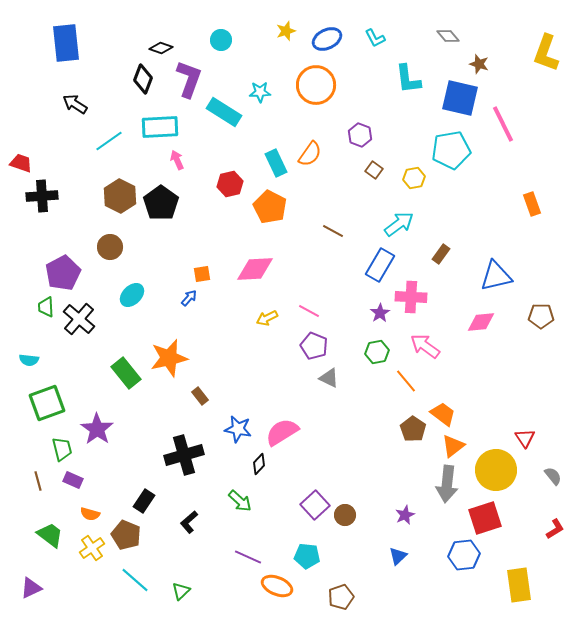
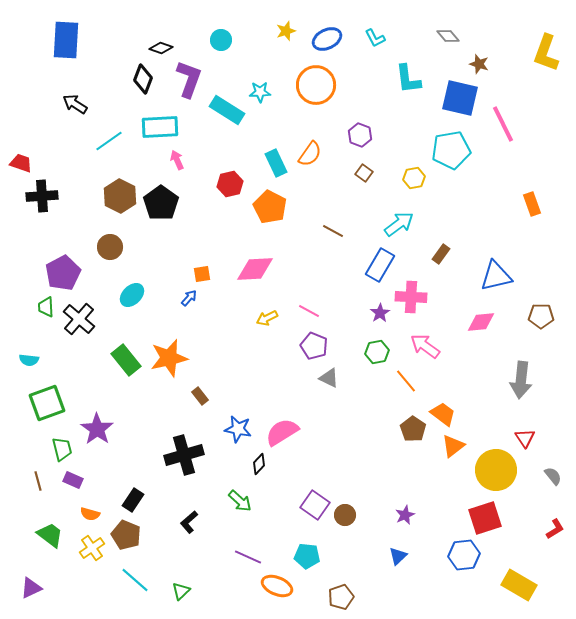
blue rectangle at (66, 43): moved 3 px up; rotated 9 degrees clockwise
cyan rectangle at (224, 112): moved 3 px right, 2 px up
brown square at (374, 170): moved 10 px left, 3 px down
green rectangle at (126, 373): moved 13 px up
gray arrow at (447, 484): moved 74 px right, 104 px up
black rectangle at (144, 501): moved 11 px left, 1 px up
purple square at (315, 505): rotated 12 degrees counterclockwise
yellow rectangle at (519, 585): rotated 52 degrees counterclockwise
